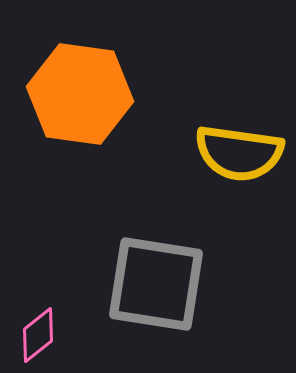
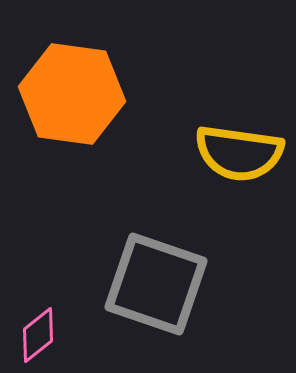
orange hexagon: moved 8 px left
gray square: rotated 10 degrees clockwise
